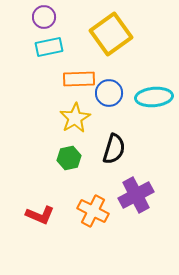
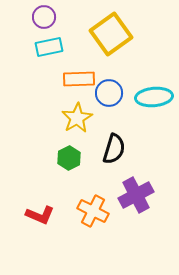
yellow star: moved 2 px right
green hexagon: rotated 15 degrees counterclockwise
